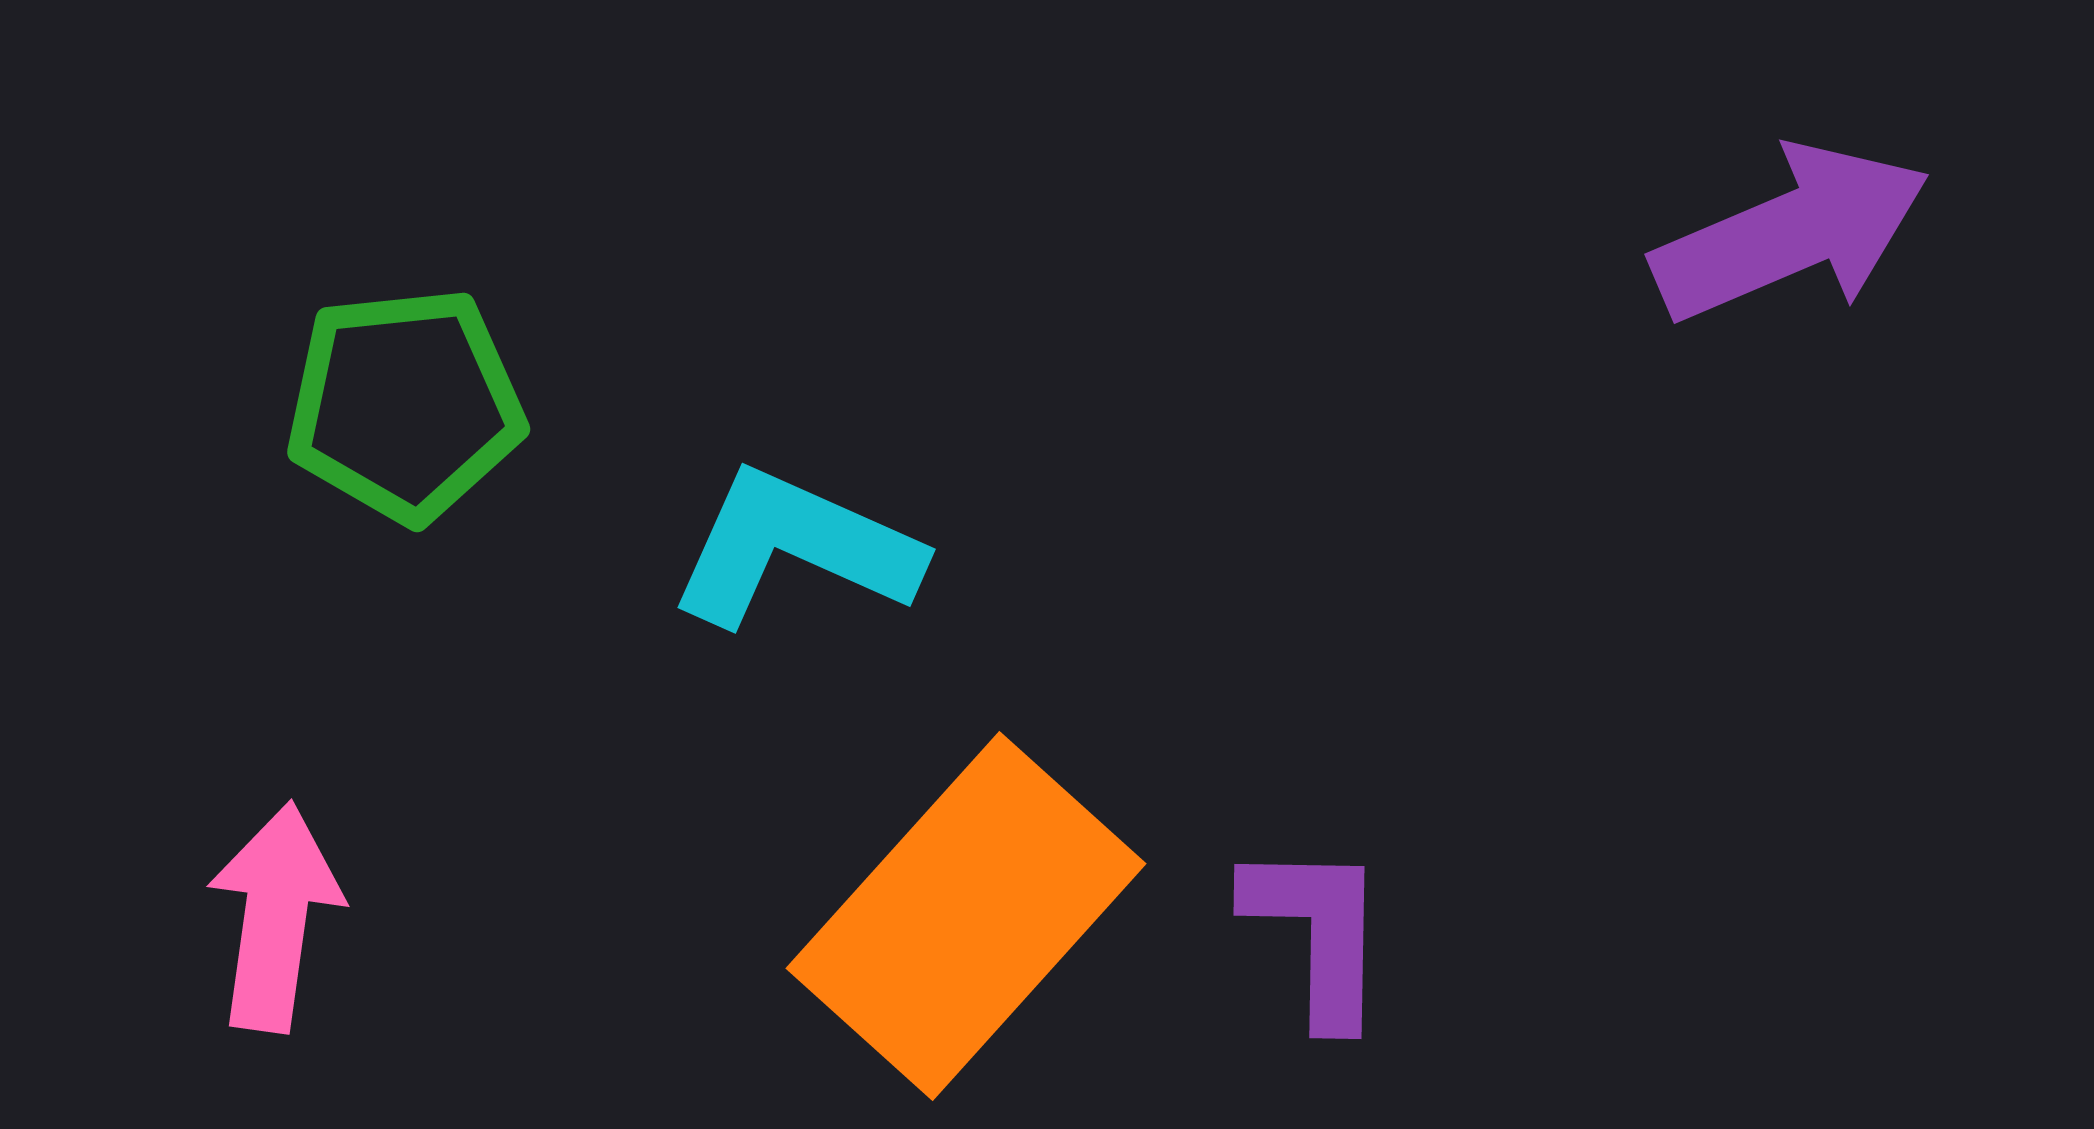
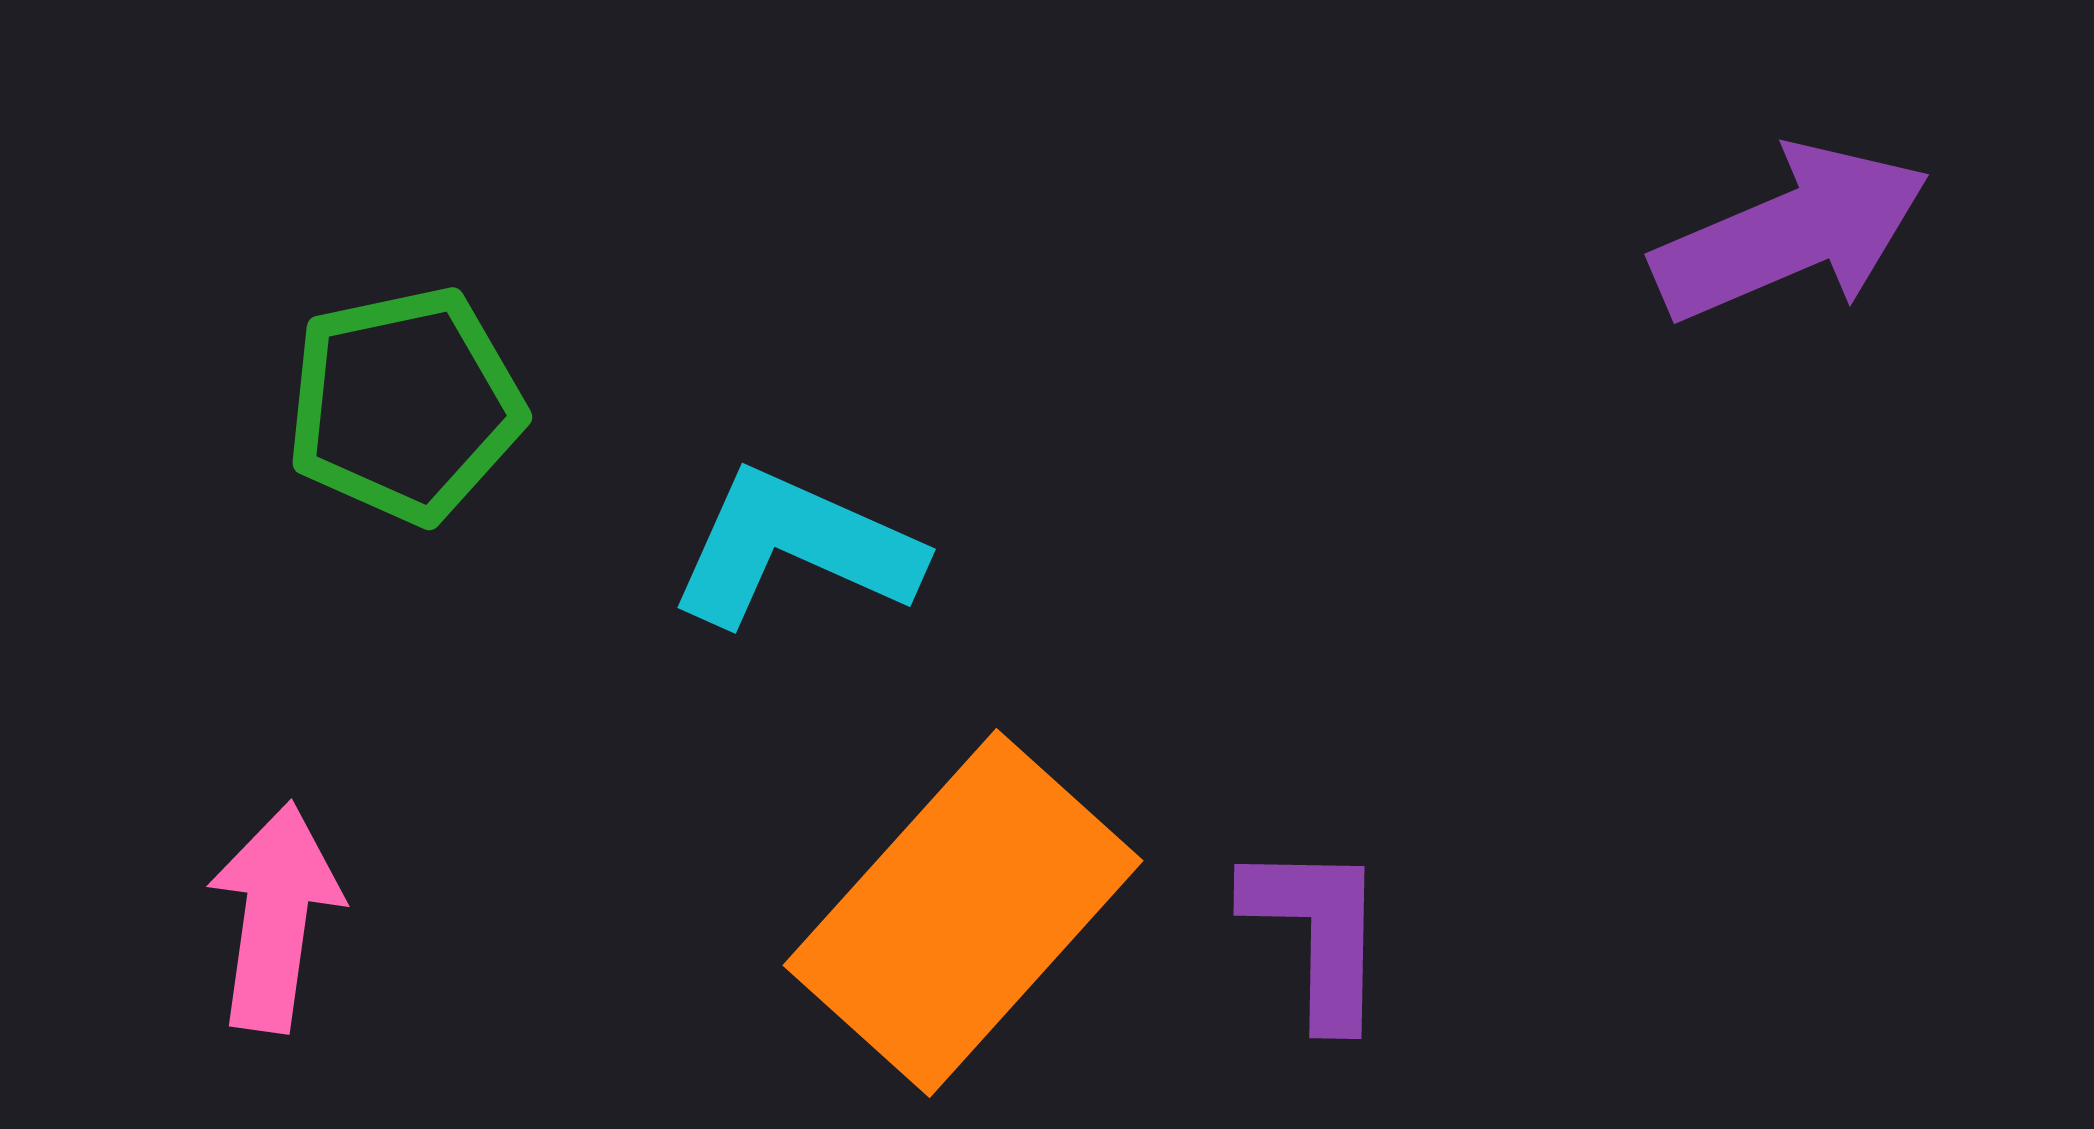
green pentagon: rotated 6 degrees counterclockwise
orange rectangle: moved 3 px left, 3 px up
